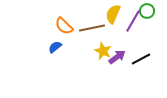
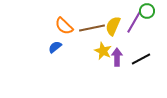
yellow semicircle: moved 12 px down
purple line: moved 1 px right, 1 px down
purple arrow: rotated 54 degrees counterclockwise
